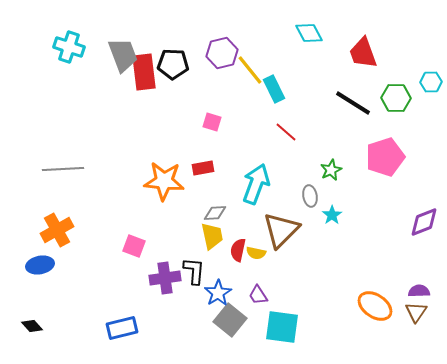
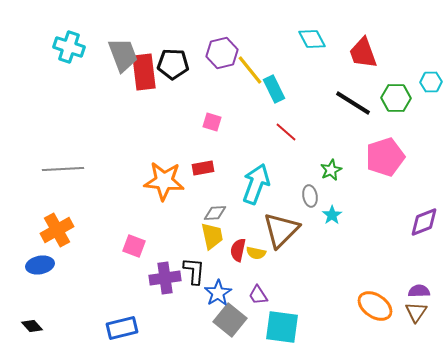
cyan diamond at (309, 33): moved 3 px right, 6 px down
